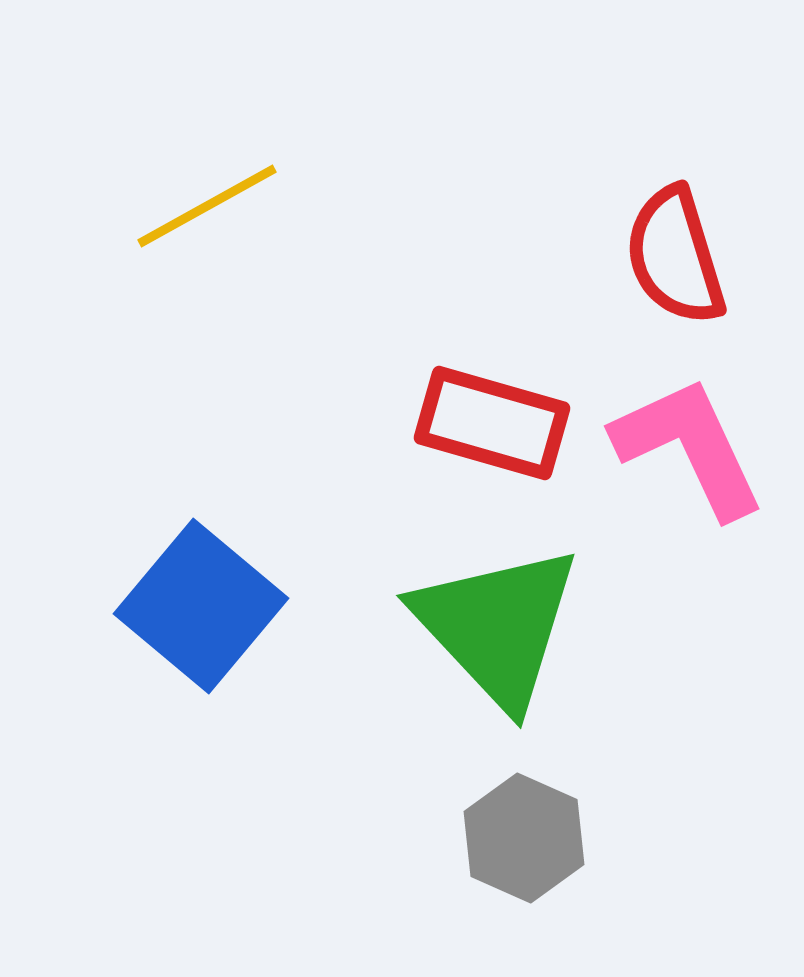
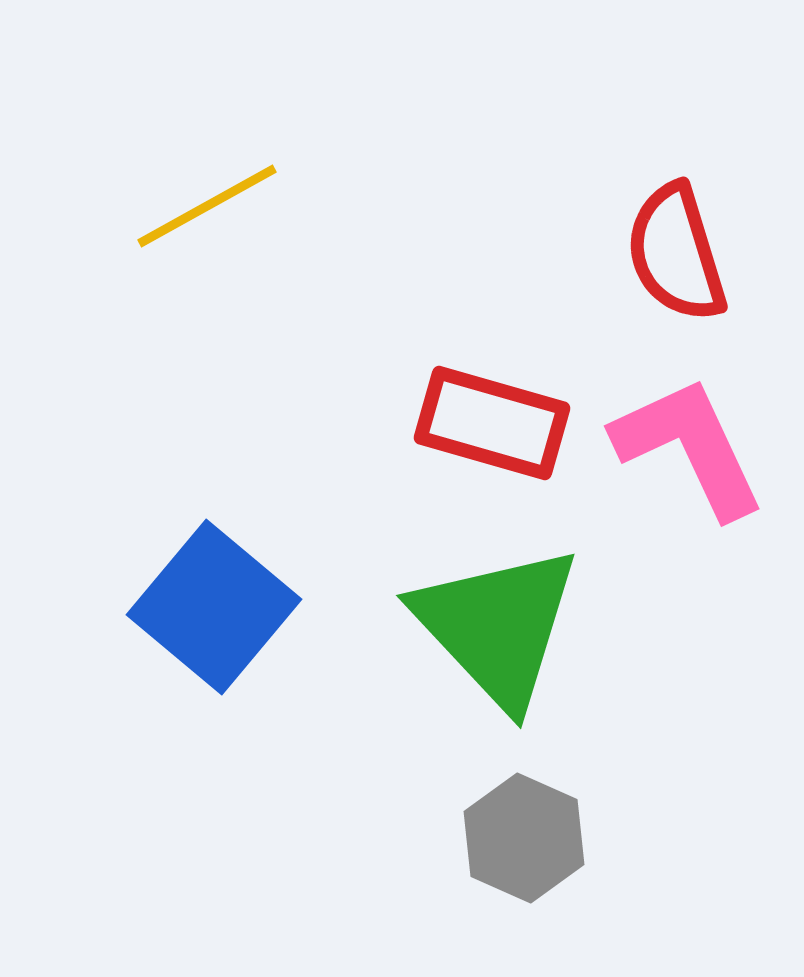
red semicircle: moved 1 px right, 3 px up
blue square: moved 13 px right, 1 px down
